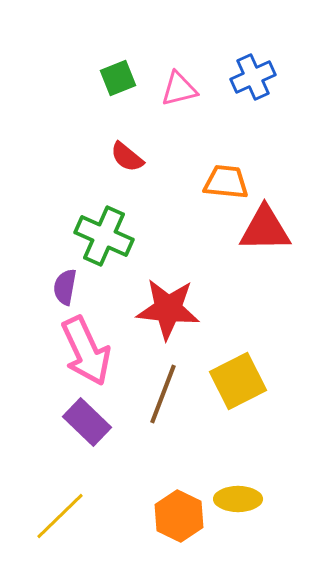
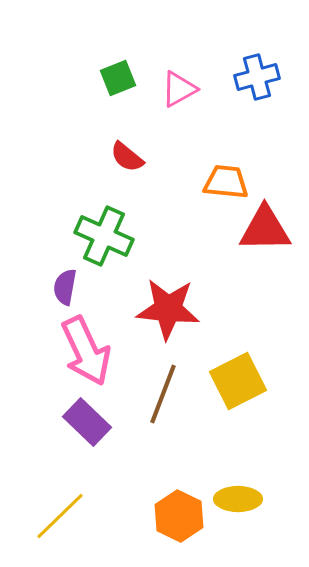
blue cross: moved 4 px right; rotated 9 degrees clockwise
pink triangle: rotated 15 degrees counterclockwise
